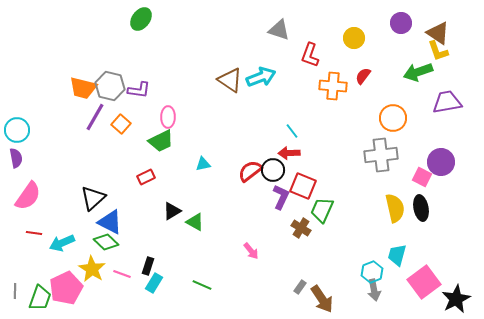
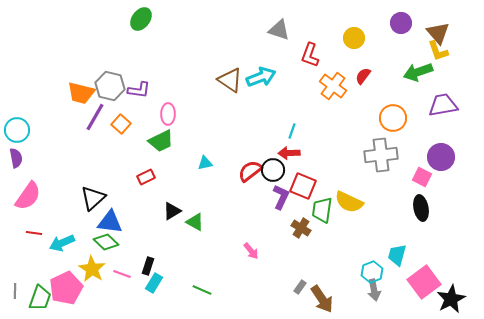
brown triangle at (438, 33): rotated 15 degrees clockwise
orange cross at (333, 86): rotated 32 degrees clockwise
orange trapezoid at (83, 88): moved 2 px left, 5 px down
purple trapezoid at (447, 102): moved 4 px left, 3 px down
pink ellipse at (168, 117): moved 3 px up
cyan line at (292, 131): rotated 56 degrees clockwise
purple circle at (441, 162): moved 5 px up
cyan triangle at (203, 164): moved 2 px right, 1 px up
yellow semicircle at (395, 208): moved 46 px left, 6 px up; rotated 128 degrees clockwise
green trapezoid at (322, 210): rotated 16 degrees counterclockwise
blue triangle at (110, 222): rotated 20 degrees counterclockwise
green line at (202, 285): moved 5 px down
black star at (456, 299): moved 5 px left
